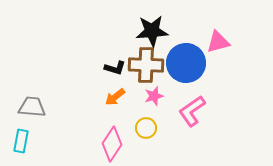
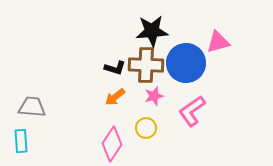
cyan rectangle: rotated 15 degrees counterclockwise
